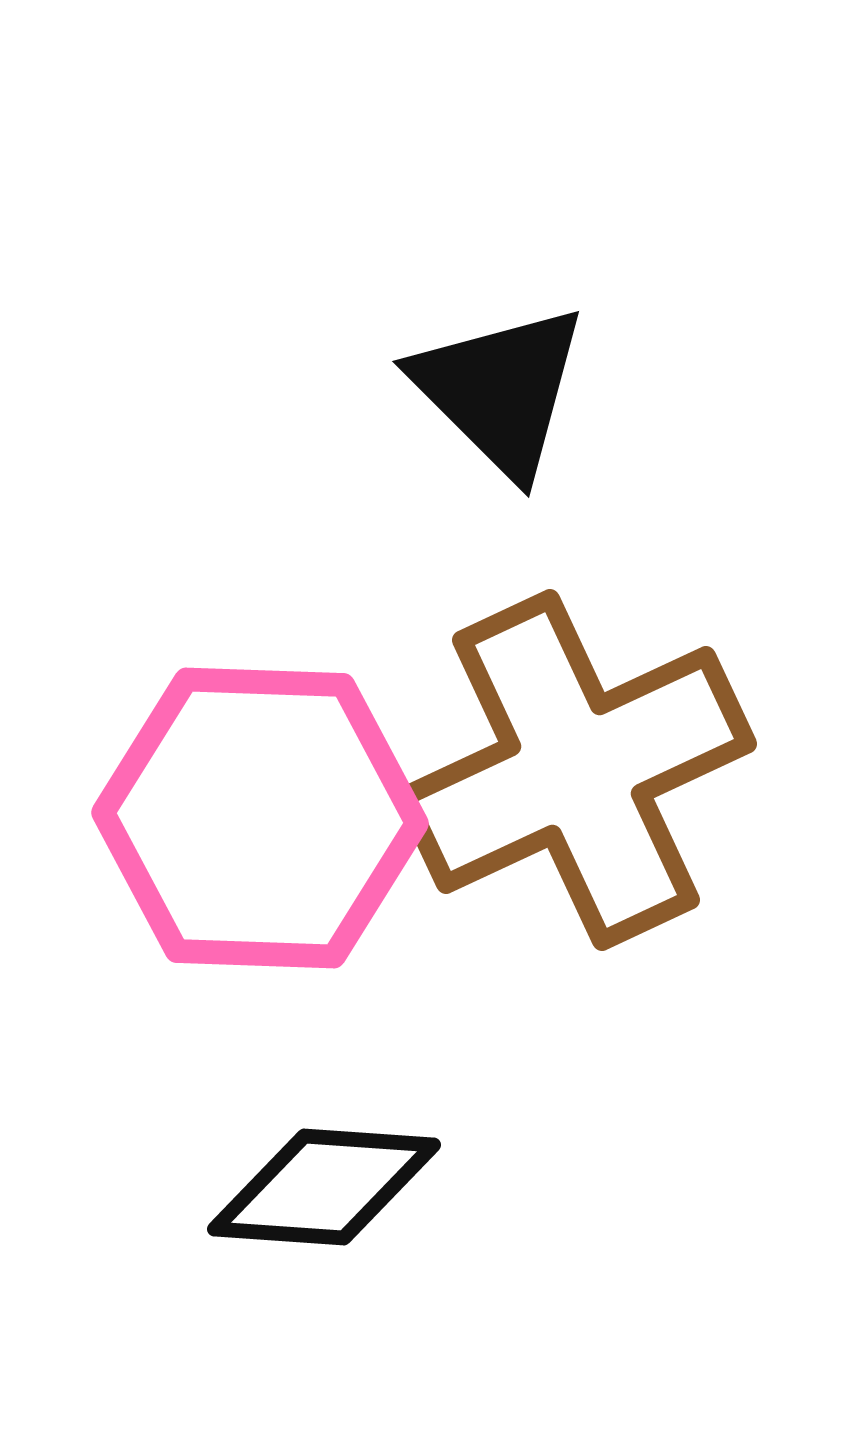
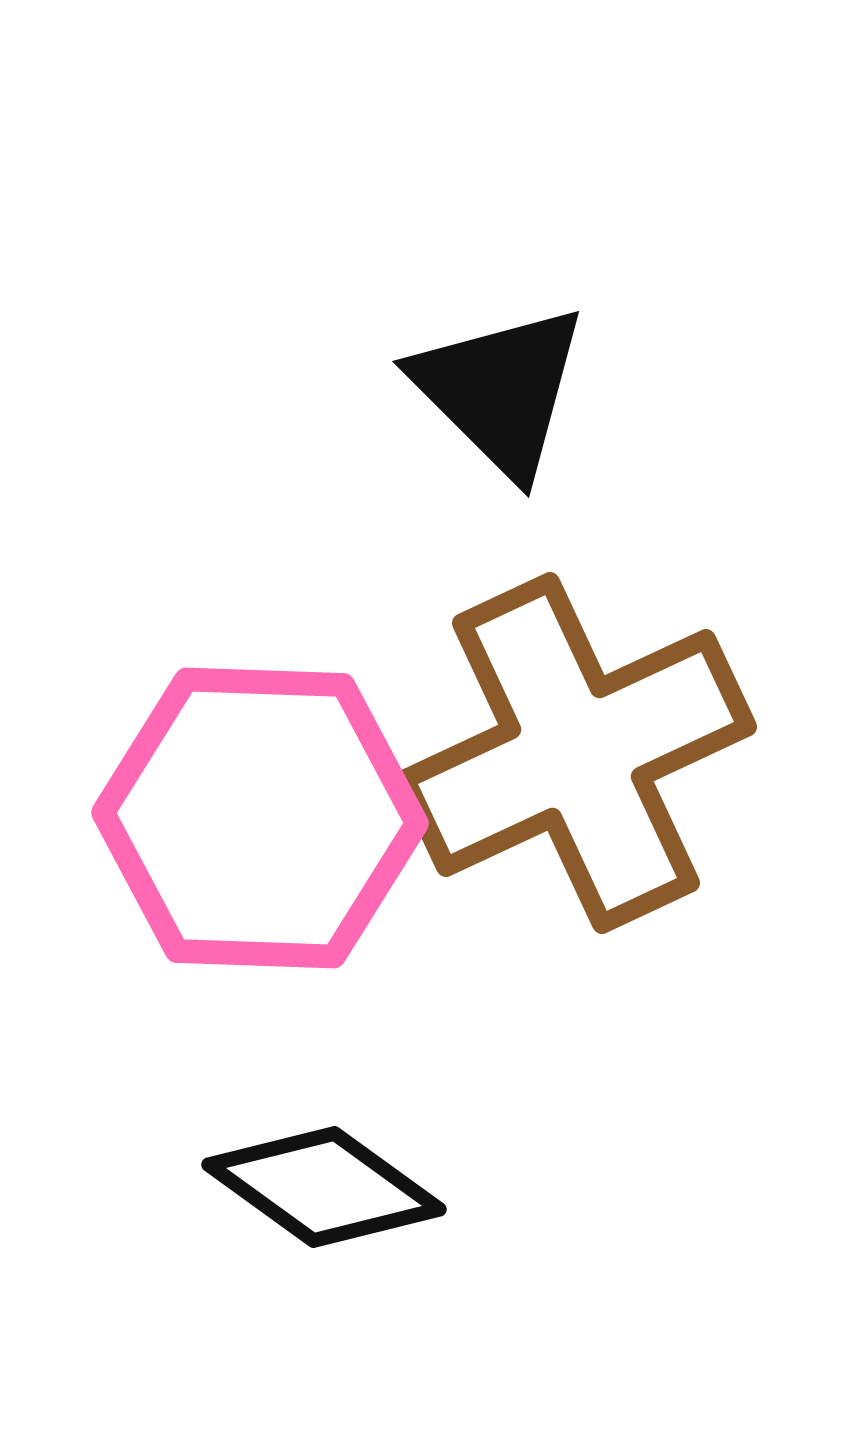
brown cross: moved 17 px up
black diamond: rotated 32 degrees clockwise
